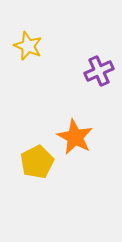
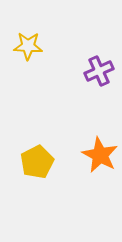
yellow star: rotated 20 degrees counterclockwise
orange star: moved 25 px right, 18 px down
